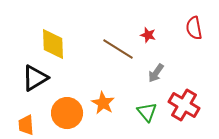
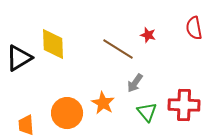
gray arrow: moved 21 px left, 10 px down
black triangle: moved 16 px left, 20 px up
red cross: rotated 28 degrees counterclockwise
